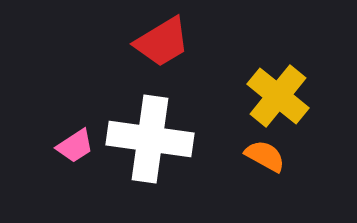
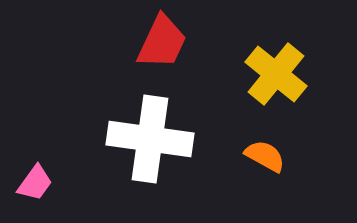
red trapezoid: rotated 34 degrees counterclockwise
yellow cross: moved 2 px left, 22 px up
pink trapezoid: moved 40 px left, 37 px down; rotated 21 degrees counterclockwise
